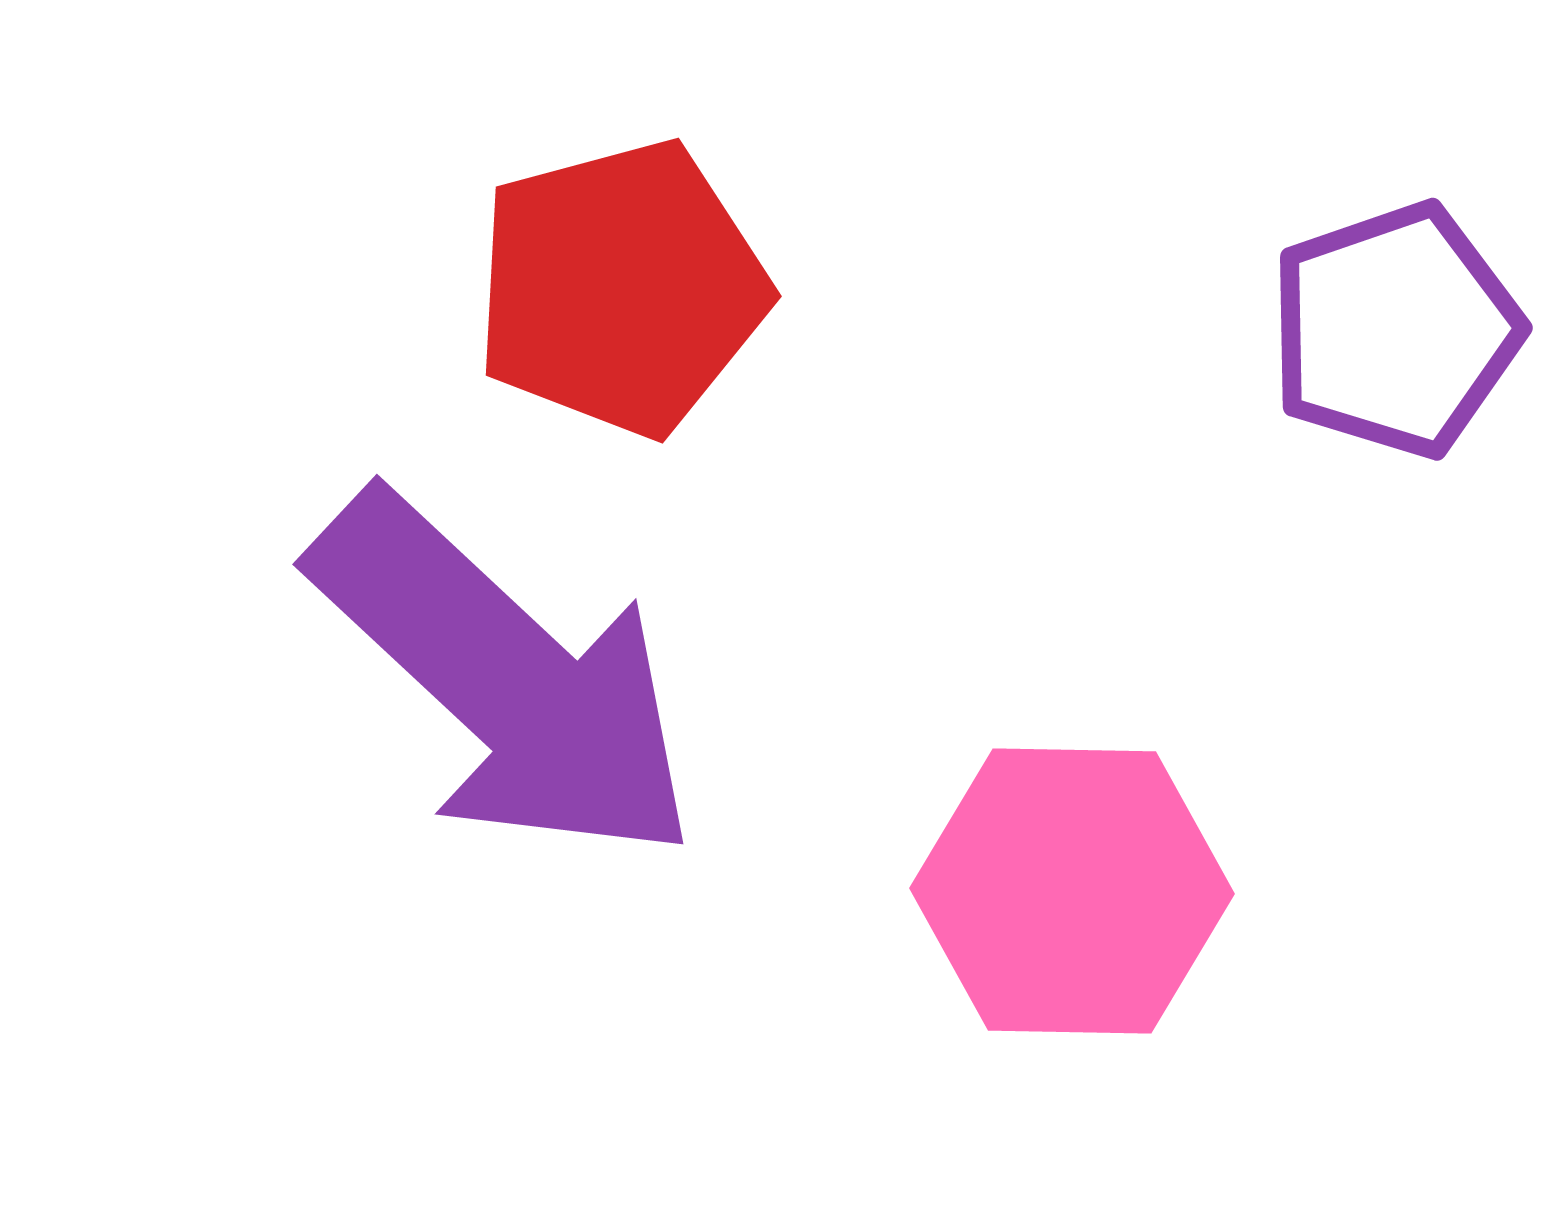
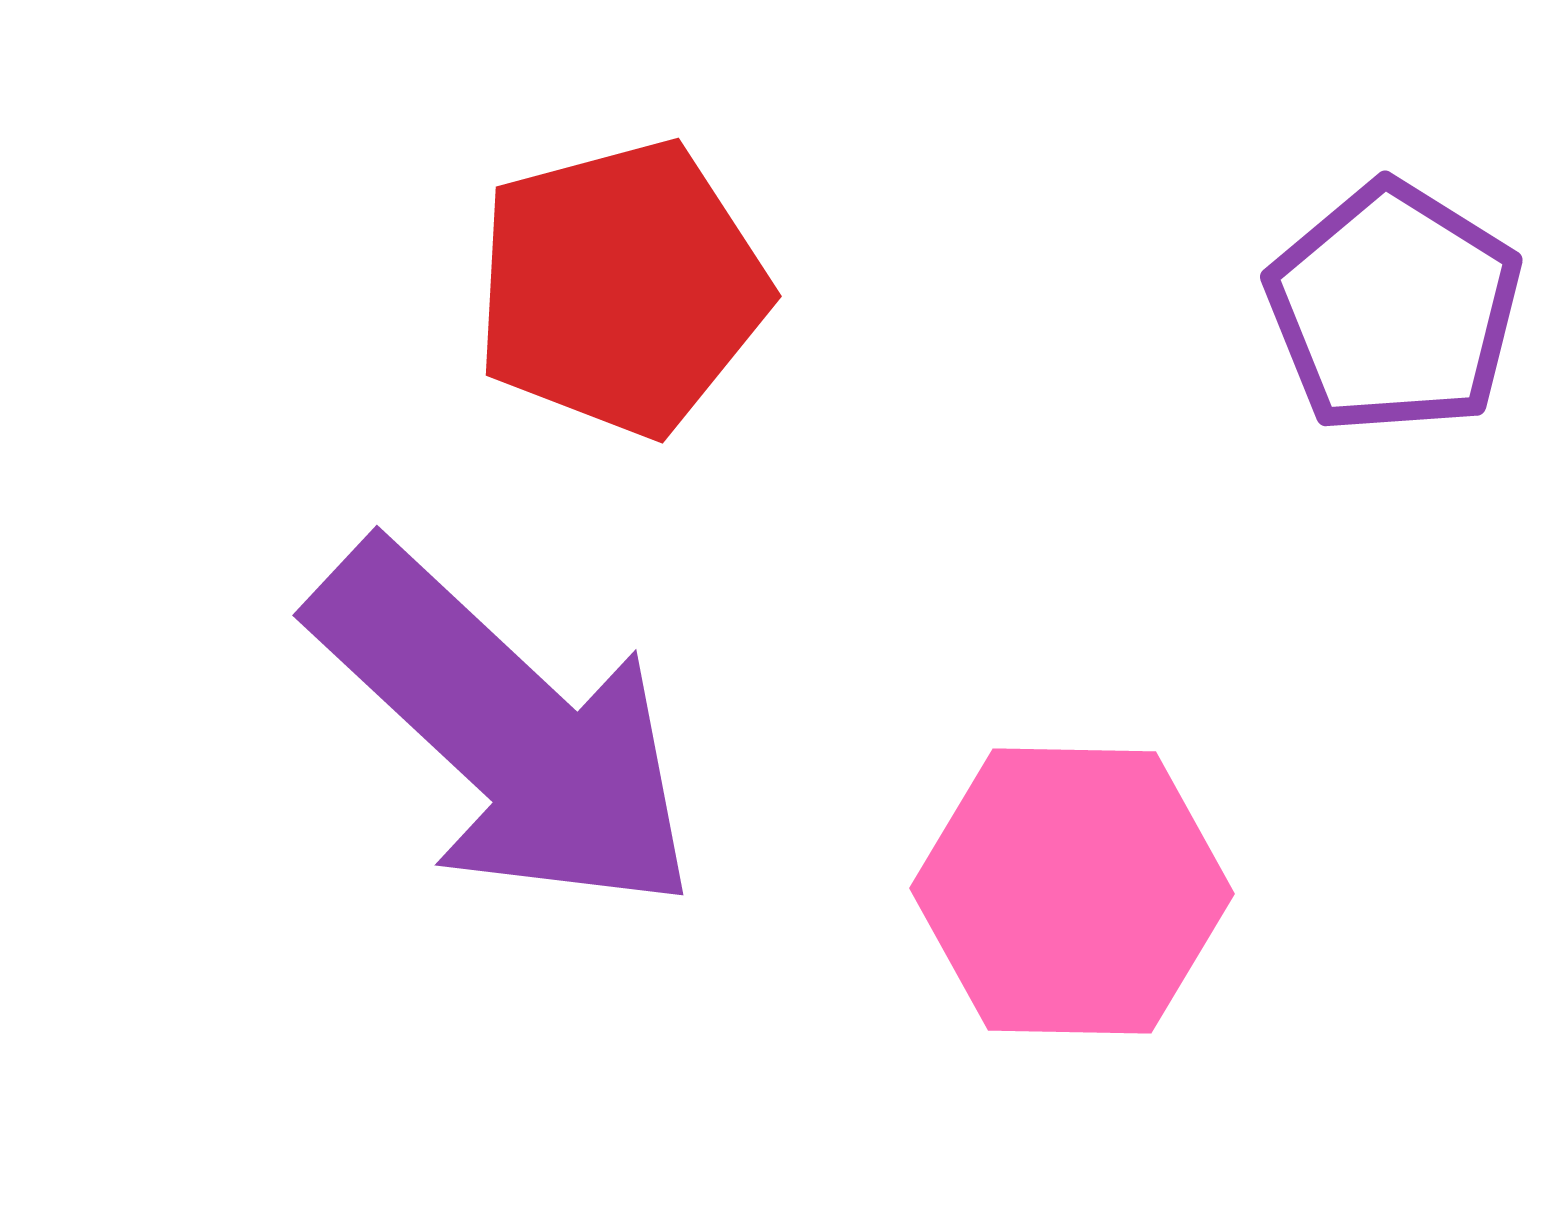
purple pentagon: moved 1 px left, 22 px up; rotated 21 degrees counterclockwise
purple arrow: moved 51 px down
